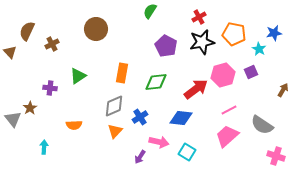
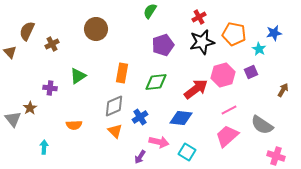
purple pentagon: moved 3 px left, 1 px up; rotated 25 degrees clockwise
orange triangle: rotated 28 degrees counterclockwise
